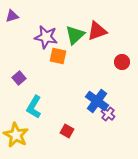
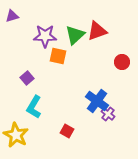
purple star: moved 1 px left, 1 px up; rotated 10 degrees counterclockwise
purple square: moved 8 px right
